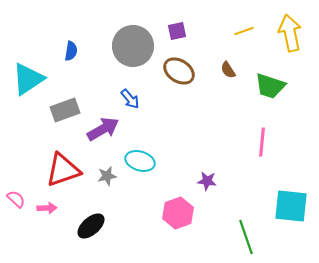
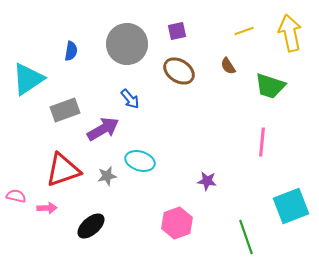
gray circle: moved 6 px left, 2 px up
brown semicircle: moved 4 px up
pink semicircle: moved 3 px up; rotated 30 degrees counterclockwise
cyan square: rotated 27 degrees counterclockwise
pink hexagon: moved 1 px left, 10 px down
